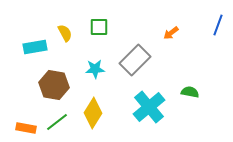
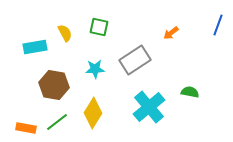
green square: rotated 12 degrees clockwise
gray rectangle: rotated 12 degrees clockwise
